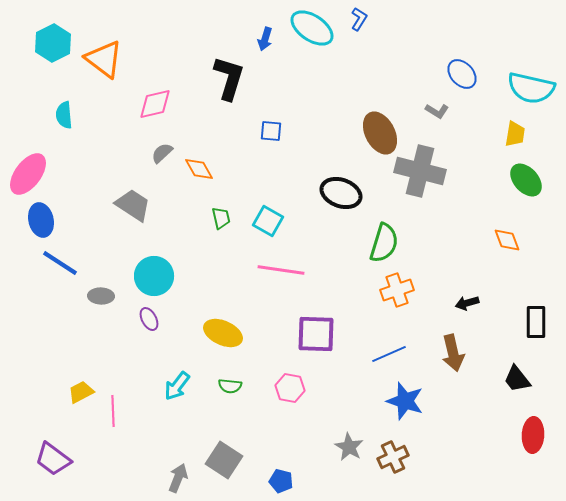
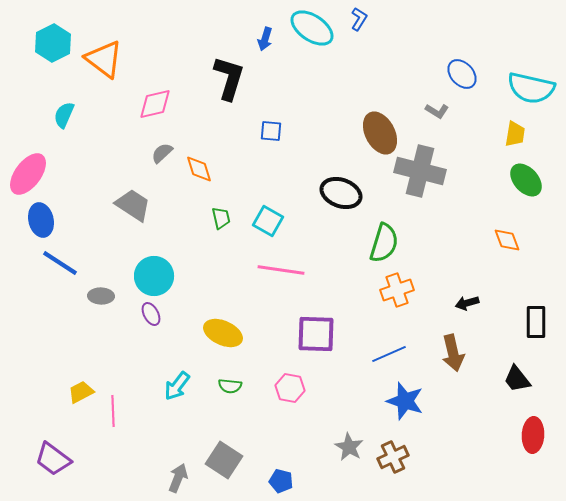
cyan semicircle at (64, 115): rotated 28 degrees clockwise
orange diamond at (199, 169): rotated 12 degrees clockwise
purple ellipse at (149, 319): moved 2 px right, 5 px up
